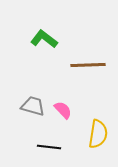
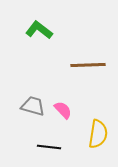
green L-shape: moved 5 px left, 9 px up
